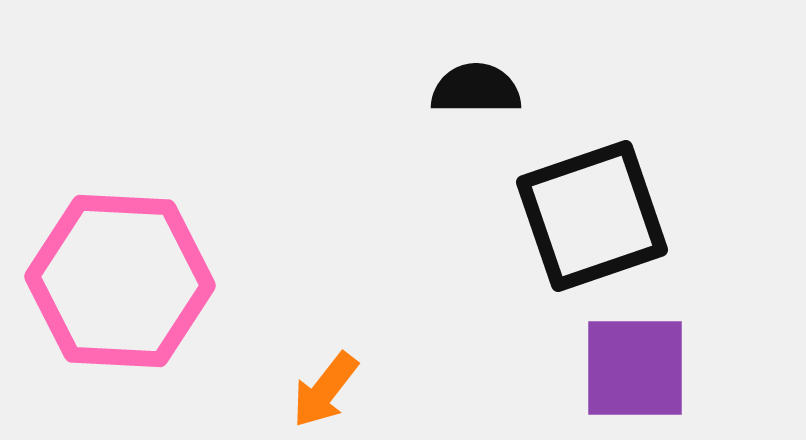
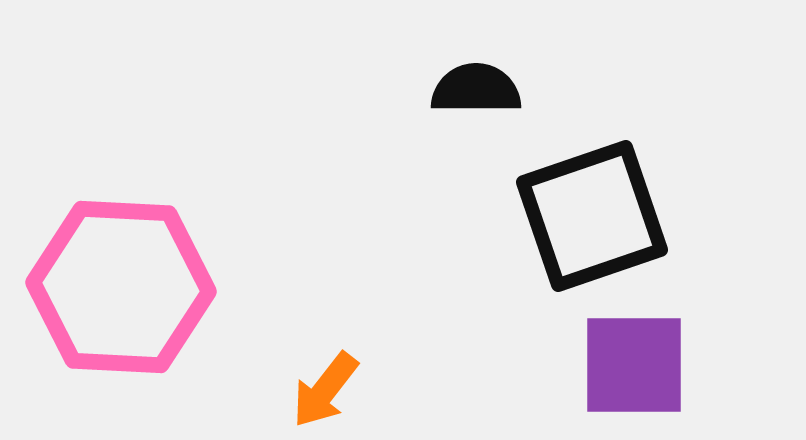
pink hexagon: moved 1 px right, 6 px down
purple square: moved 1 px left, 3 px up
